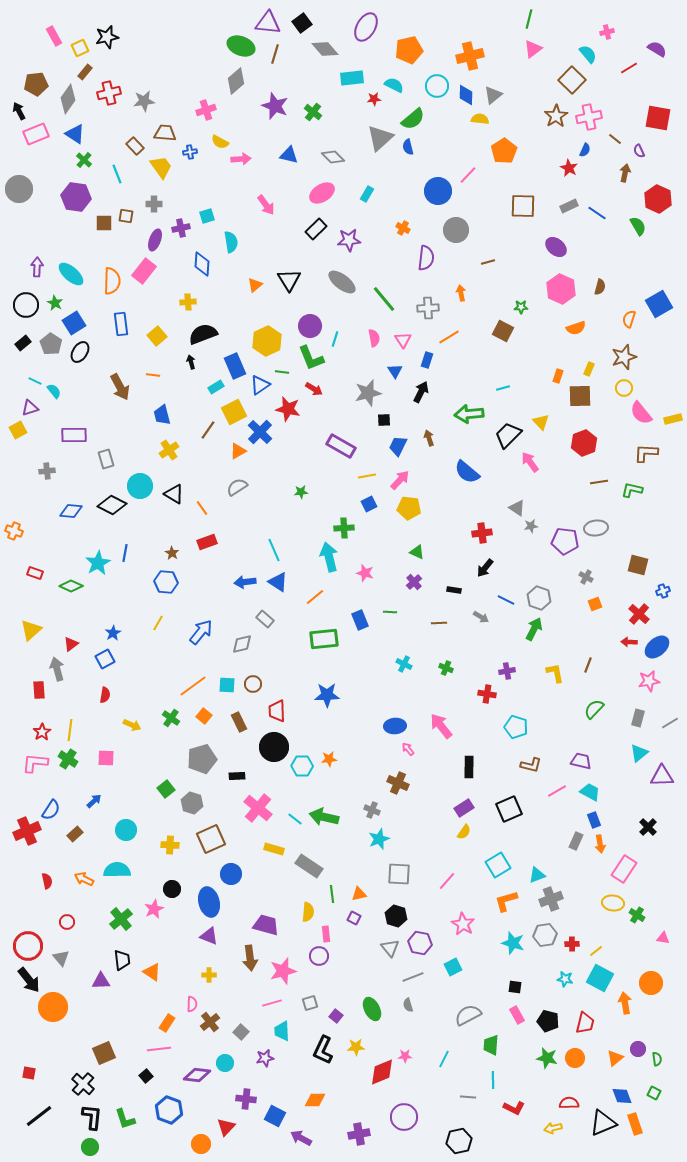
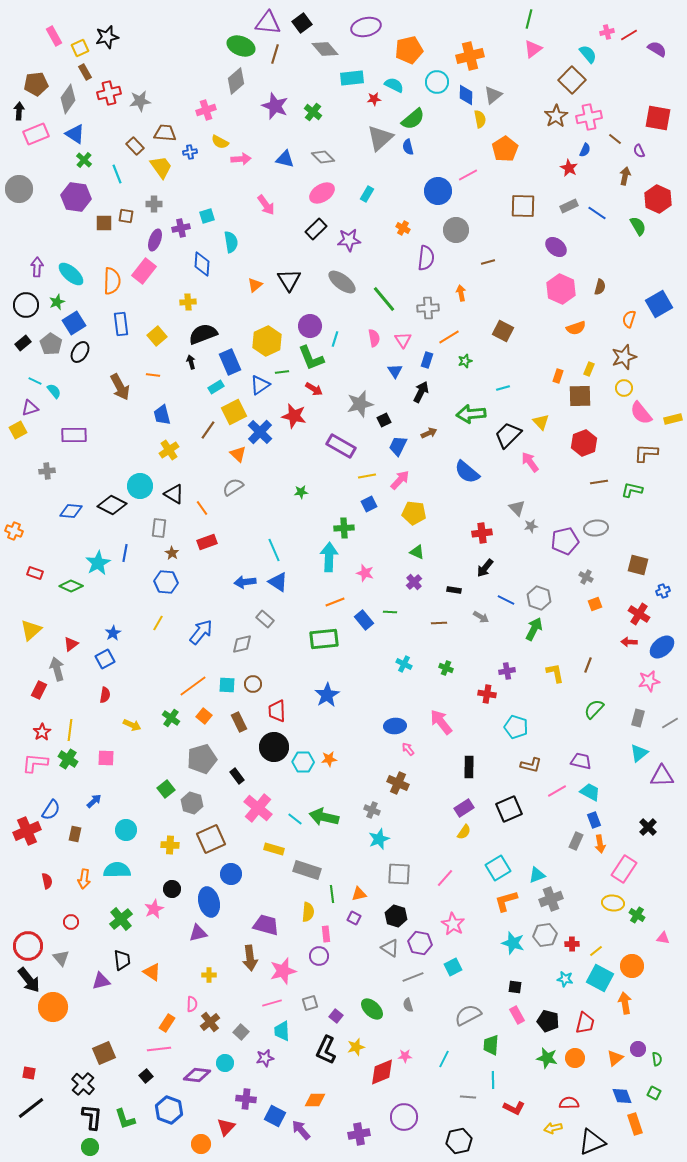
purple ellipse at (366, 27): rotated 48 degrees clockwise
red line at (629, 68): moved 33 px up
brown rectangle at (85, 72): rotated 70 degrees counterclockwise
cyan circle at (437, 86): moved 4 px up
gray star at (144, 101): moved 4 px left
black arrow at (19, 111): rotated 30 degrees clockwise
yellow semicircle at (480, 119): rotated 72 degrees clockwise
orange pentagon at (504, 151): moved 1 px right, 2 px up
blue triangle at (289, 155): moved 4 px left, 4 px down
gray diamond at (333, 157): moved 10 px left
brown arrow at (625, 173): moved 3 px down
pink line at (468, 175): rotated 18 degrees clockwise
green star at (55, 303): moved 2 px right, 1 px up; rotated 21 degrees clockwise
green star at (521, 307): moved 56 px left, 54 px down; rotated 16 degrees counterclockwise
blue rectangle at (235, 366): moved 5 px left, 4 px up
green line at (282, 372): rotated 16 degrees counterclockwise
gray star at (368, 393): moved 8 px left, 11 px down
red star at (288, 409): moved 6 px right, 7 px down
green arrow at (469, 414): moved 2 px right
black square at (384, 420): rotated 24 degrees counterclockwise
brown arrow at (429, 438): moved 5 px up; rotated 84 degrees clockwise
orange triangle at (238, 451): moved 3 px down; rotated 48 degrees counterclockwise
gray rectangle at (106, 459): moved 53 px right, 69 px down; rotated 24 degrees clockwise
gray semicircle at (237, 487): moved 4 px left
yellow pentagon at (409, 508): moved 5 px right, 5 px down
gray triangle at (517, 508): rotated 12 degrees clockwise
purple pentagon at (565, 541): rotated 20 degrees counterclockwise
cyan arrow at (329, 557): rotated 16 degrees clockwise
orange line at (315, 597): moved 20 px right, 5 px down; rotated 18 degrees clockwise
red cross at (639, 614): rotated 10 degrees counterclockwise
blue rectangle at (360, 620): moved 4 px right; rotated 18 degrees counterclockwise
blue ellipse at (657, 647): moved 5 px right
red rectangle at (39, 690): rotated 30 degrees clockwise
blue star at (327, 695): rotated 30 degrees counterclockwise
pink arrow at (441, 726): moved 4 px up
cyan hexagon at (302, 766): moved 1 px right, 4 px up
black rectangle at (237, 776): rotated 56 degrees clockwise
brown rectangle at (75, 834): rotated 35 degrees counterclockwise
cyan square at (498, 865): moved 3 px down
gray rectangle at (309, 866): moved 2 px left, 4 px down; rotated 16 degrees counterclockwise
orange arrow at (84, 879): rotated 108 degrees counterclockwise
pink line at (447, 881): moved 2 px left, 3 px up
red circle at (67, 922): moved 4 px right
pink star at (463, 924): moved 10 px left
purple triangle at (209, 936): moved 11 px left, 3 px up; rotated 36 degrees counterclockwise
gray triangle at (390, 948): rotated 18 degrees counterclockwise
purple triangle at (101, 981): rotated 12 degrees counterclockwise
orange circle at (651, 983): moved 19 px left, 17 px up
green ellipse at (372, 1009): rotated 20 degrees counterclockwise
yellow star at (356, 1047): rotated 12 degrees counterclockwise
black L-shape at (323, 1050): moved 3 px right
black line at (39, 1116): moved 8 px left, 8 px up
black triangle at (603, 1123): moved 11 px left, 19 px down
purple arrow at (301, 1138): moved 8 px up; rotated 20 degrees clockwise
